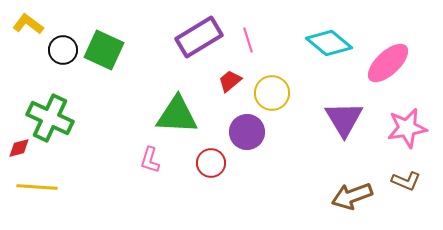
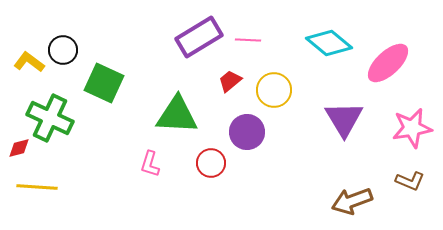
yellow L-shape: moved 1 px right, 38 px down
pink line: rotated 70 degrees counterclockwise
green square: moved 33 px down
yellow circle: moved 2 px right, 3 px up
pink star: moved 5 px right
pink L-shape: moved 4 px down
brown L-shape: moved 4 px right
brown arrow: moved 5 px down
